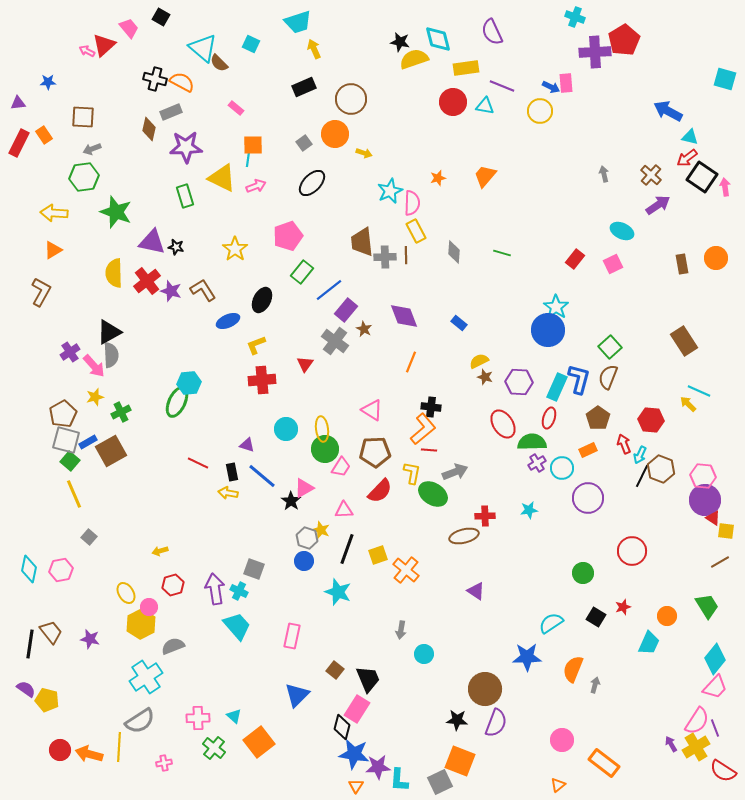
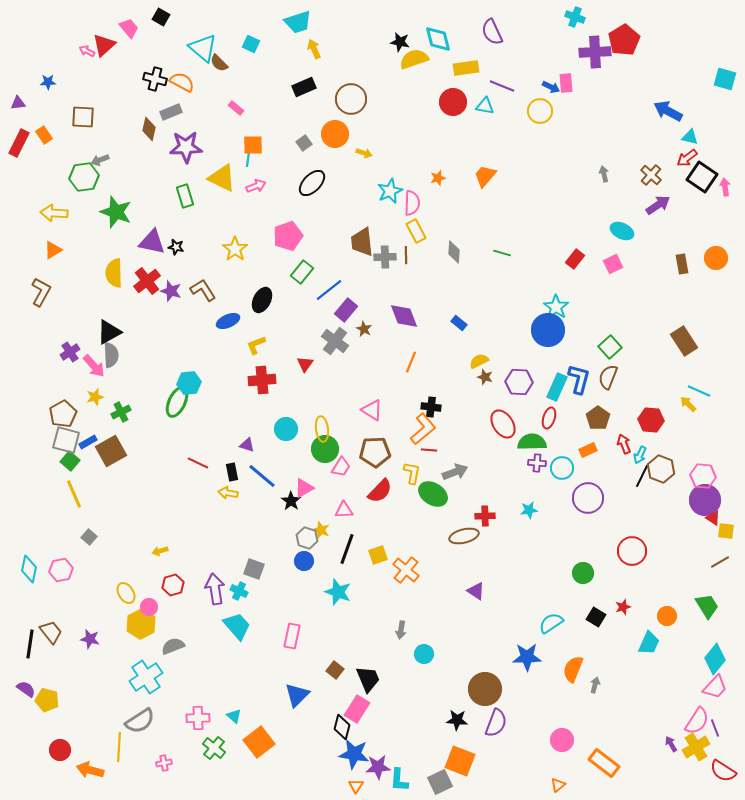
gray arrow at (92, 149): moved 8 px right, 11 px down
purple cross at (537, 463): rotated 36 degrees clockwise
orange arrow at (89, 754): moved 1 px right, 16 px down
